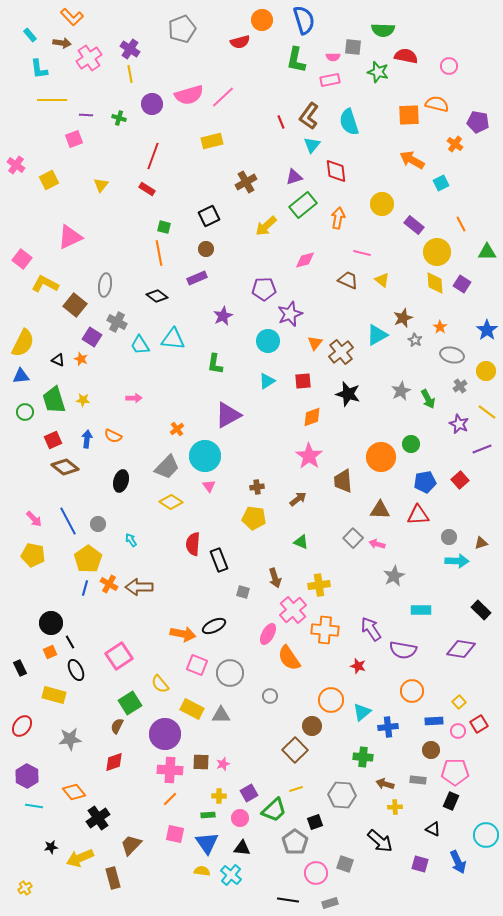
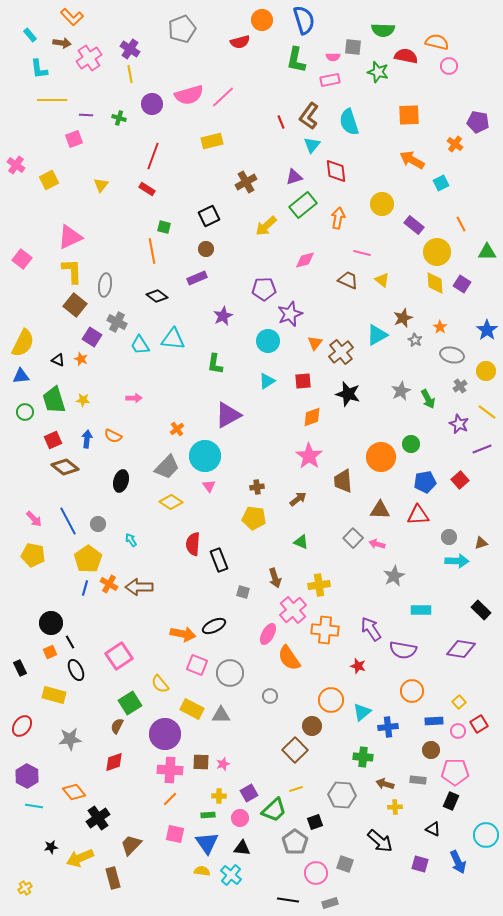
orange semicircle at (437, 104): moved 62 px up
orange line at (159, 253): moved 7 px left, 2 px up
yellow L-shape at (45, 284): moved 27 px right, 13 px up; rotated 60 degrees clockwise
